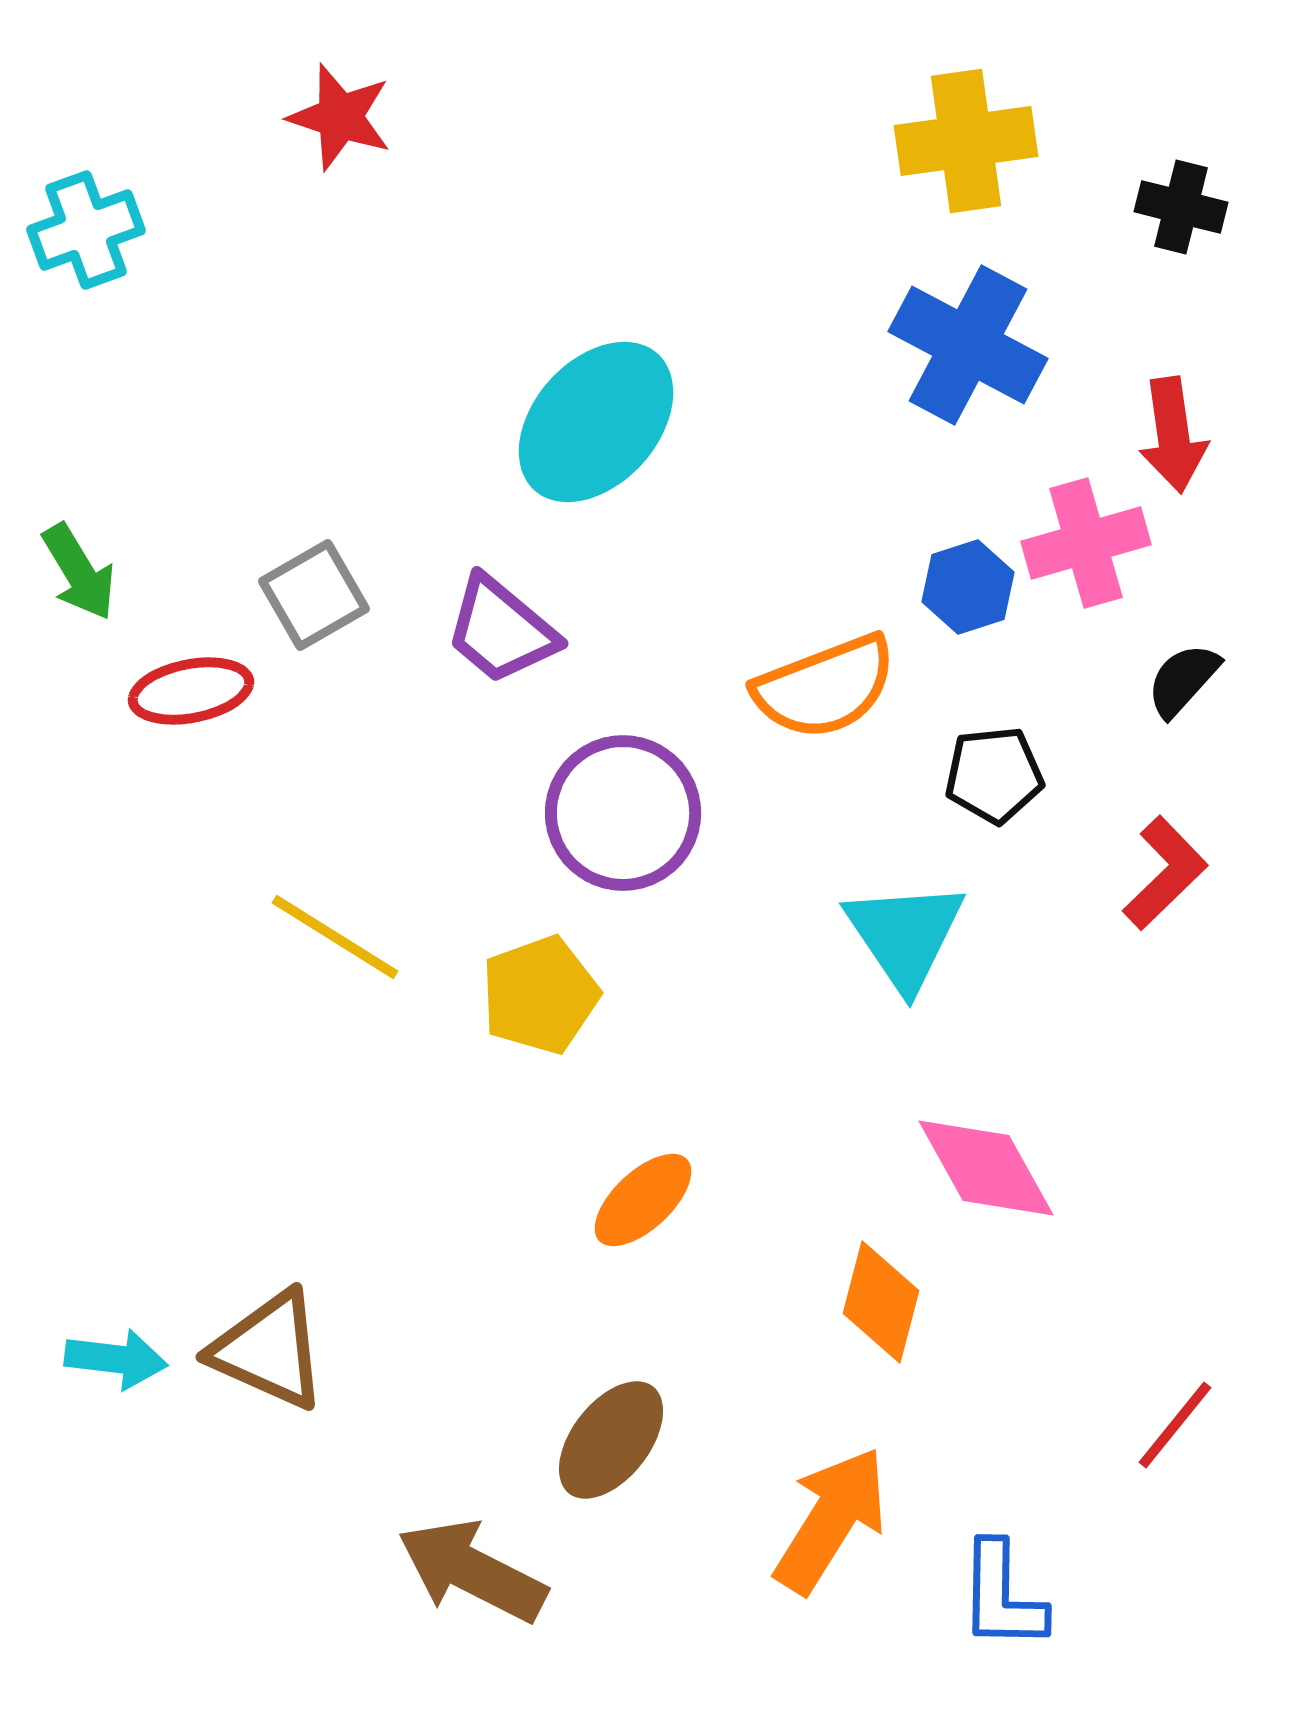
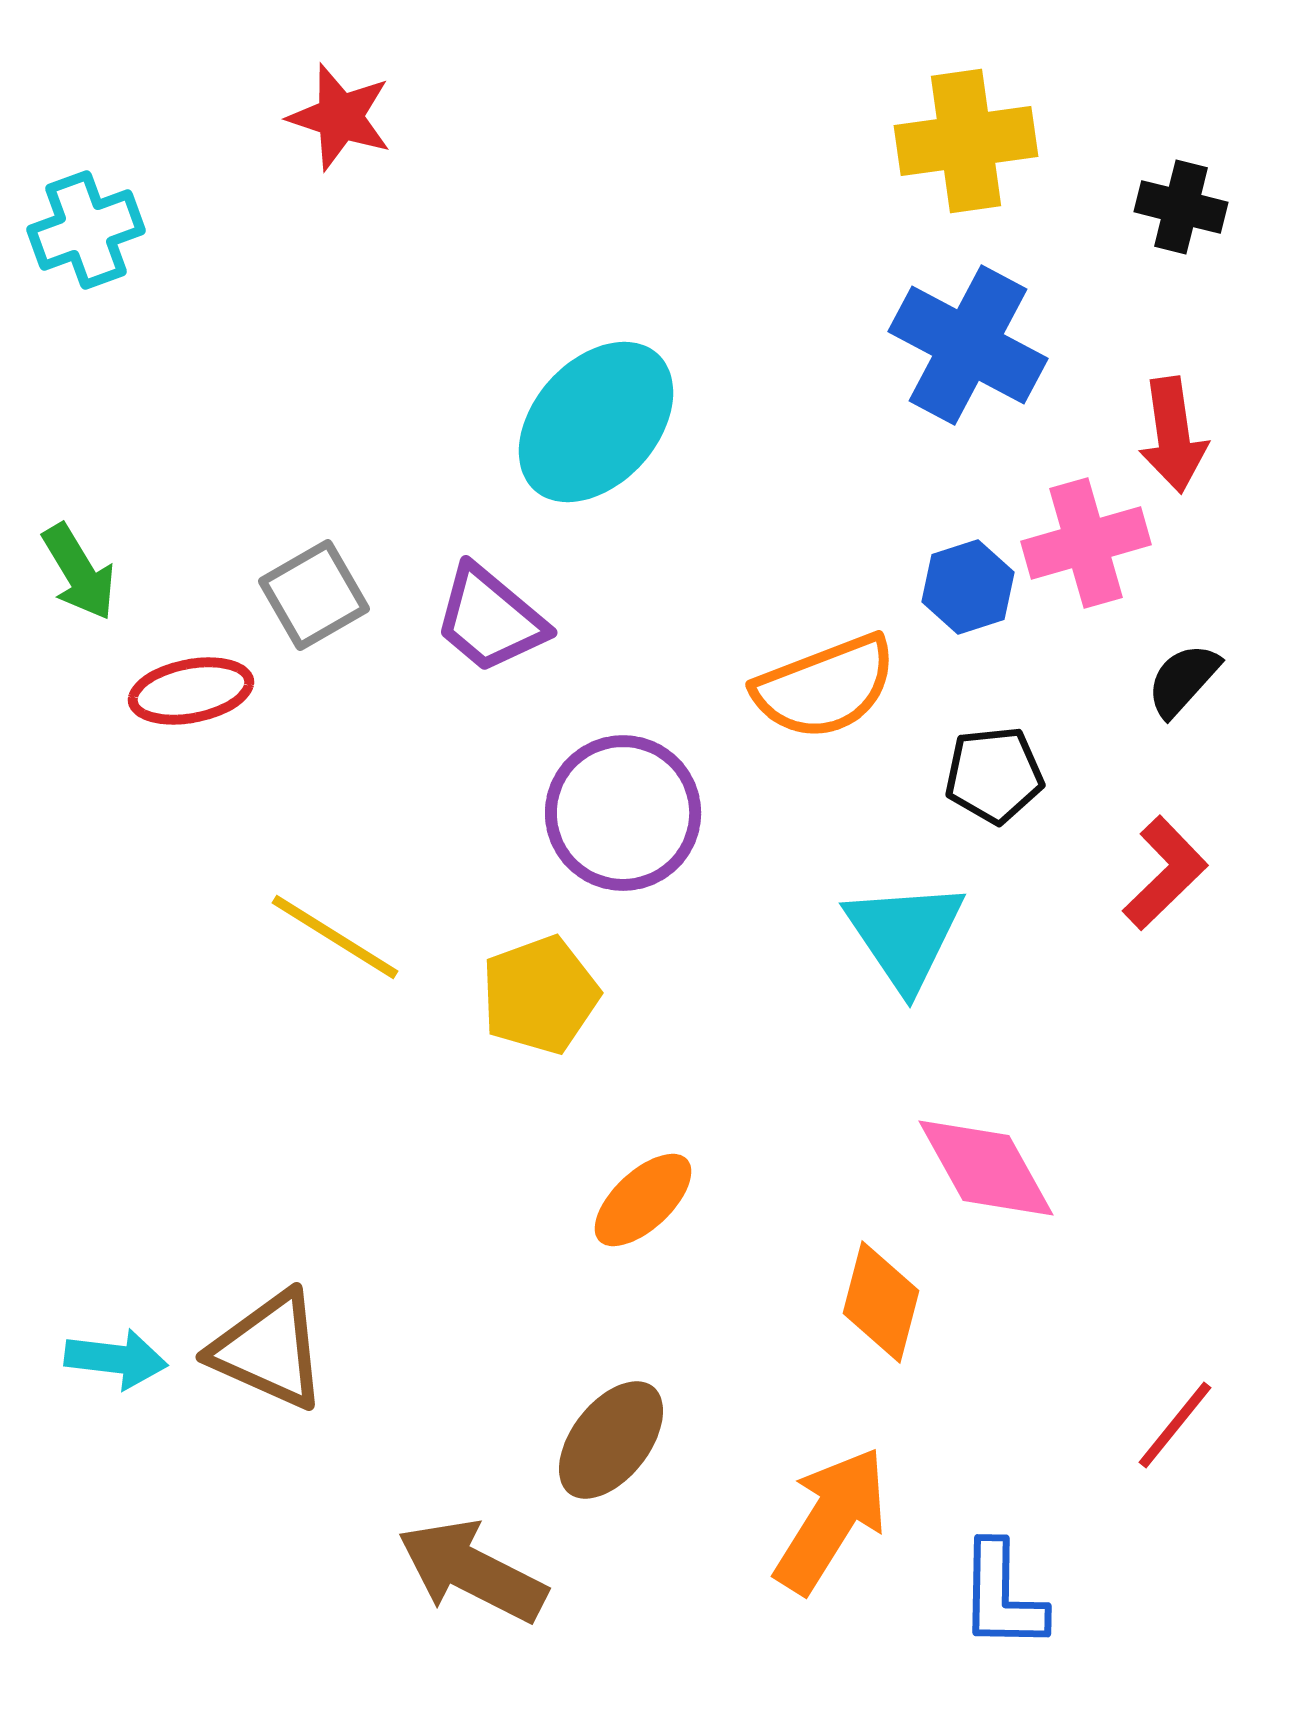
purple trapezoid: moved 11 px left, 11 px up
